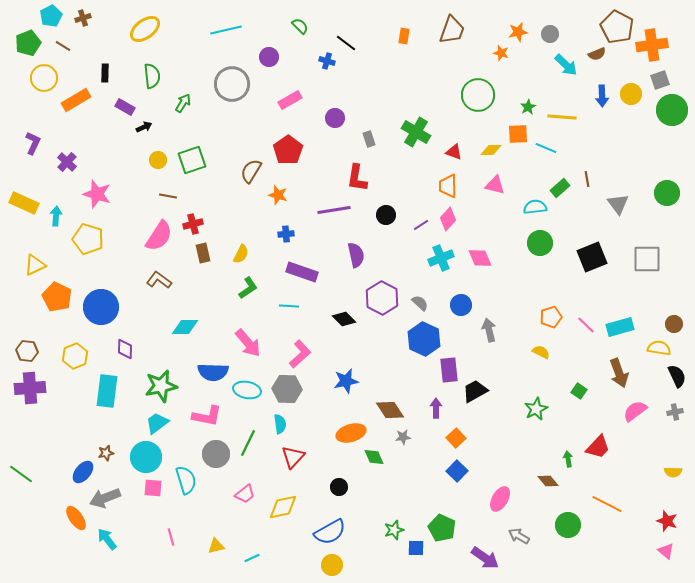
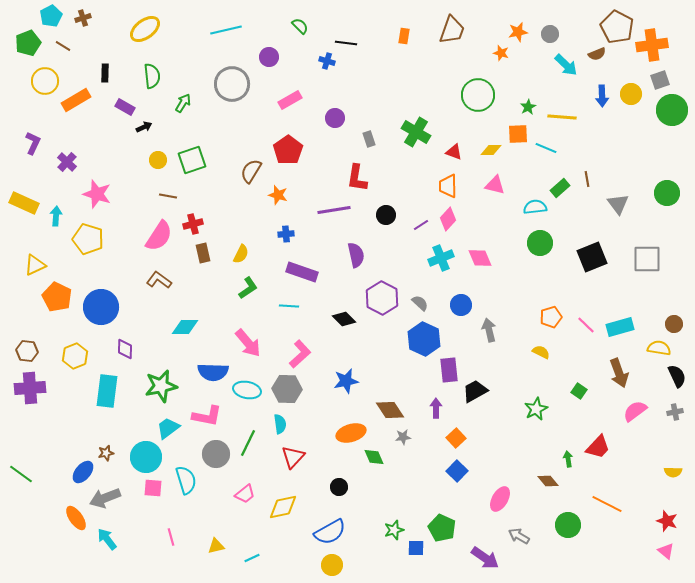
black line at (346, 43): rotated 30 degrees counterclockwise
yellow circle at (44, 78): moved 1 px right, 3 px down
cyan trapezoid at (157, 423): moved 11 px right, 5 px down
